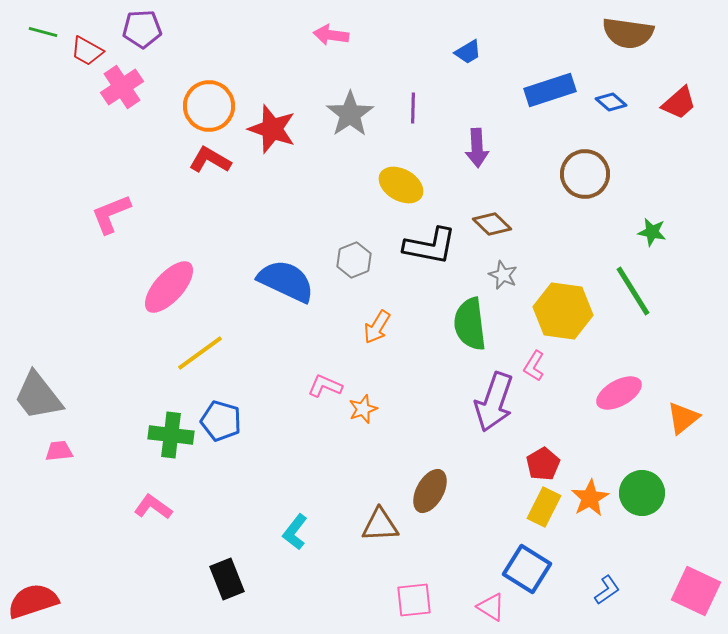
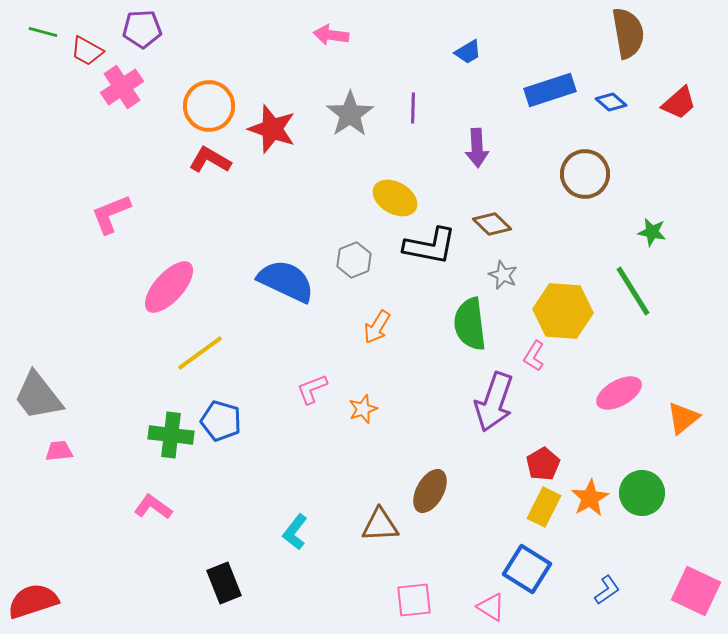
brown semicircle at (628, 33): rotated 108 degrees counterclockwise
yellow ellipse at (401, 185): moved 6 px left, 13 px down
yellow hexagon at (563, 311): rotated 4 degrees counterclockwise
pink L-shape at (534, 366): moved 10 px up
pink L-shape at (325, 386): moved 13 px left, 3 px down; rotated 44 degrees counterclockwise
black rectangle at (227, 579): moved 3 px left, 4 px down
